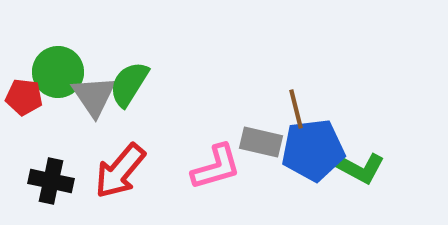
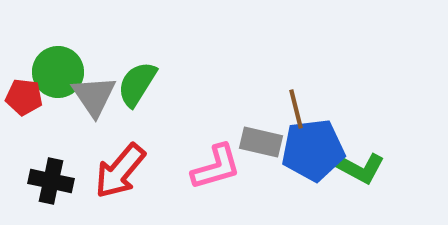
green semicircle: moved 8 px right
